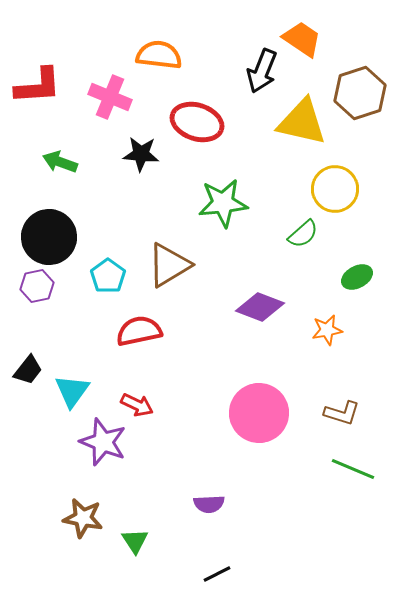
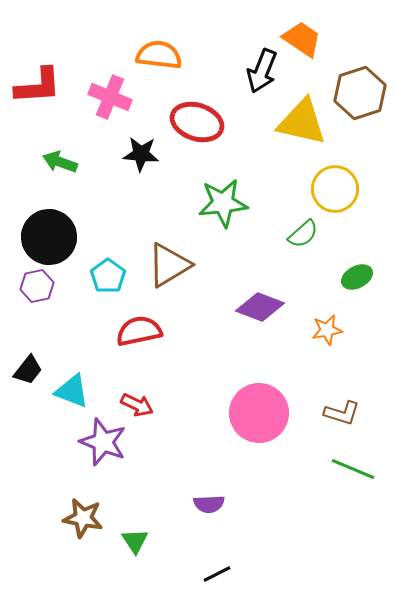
cyan triangle: rotated 45 degrees counterclockwise
